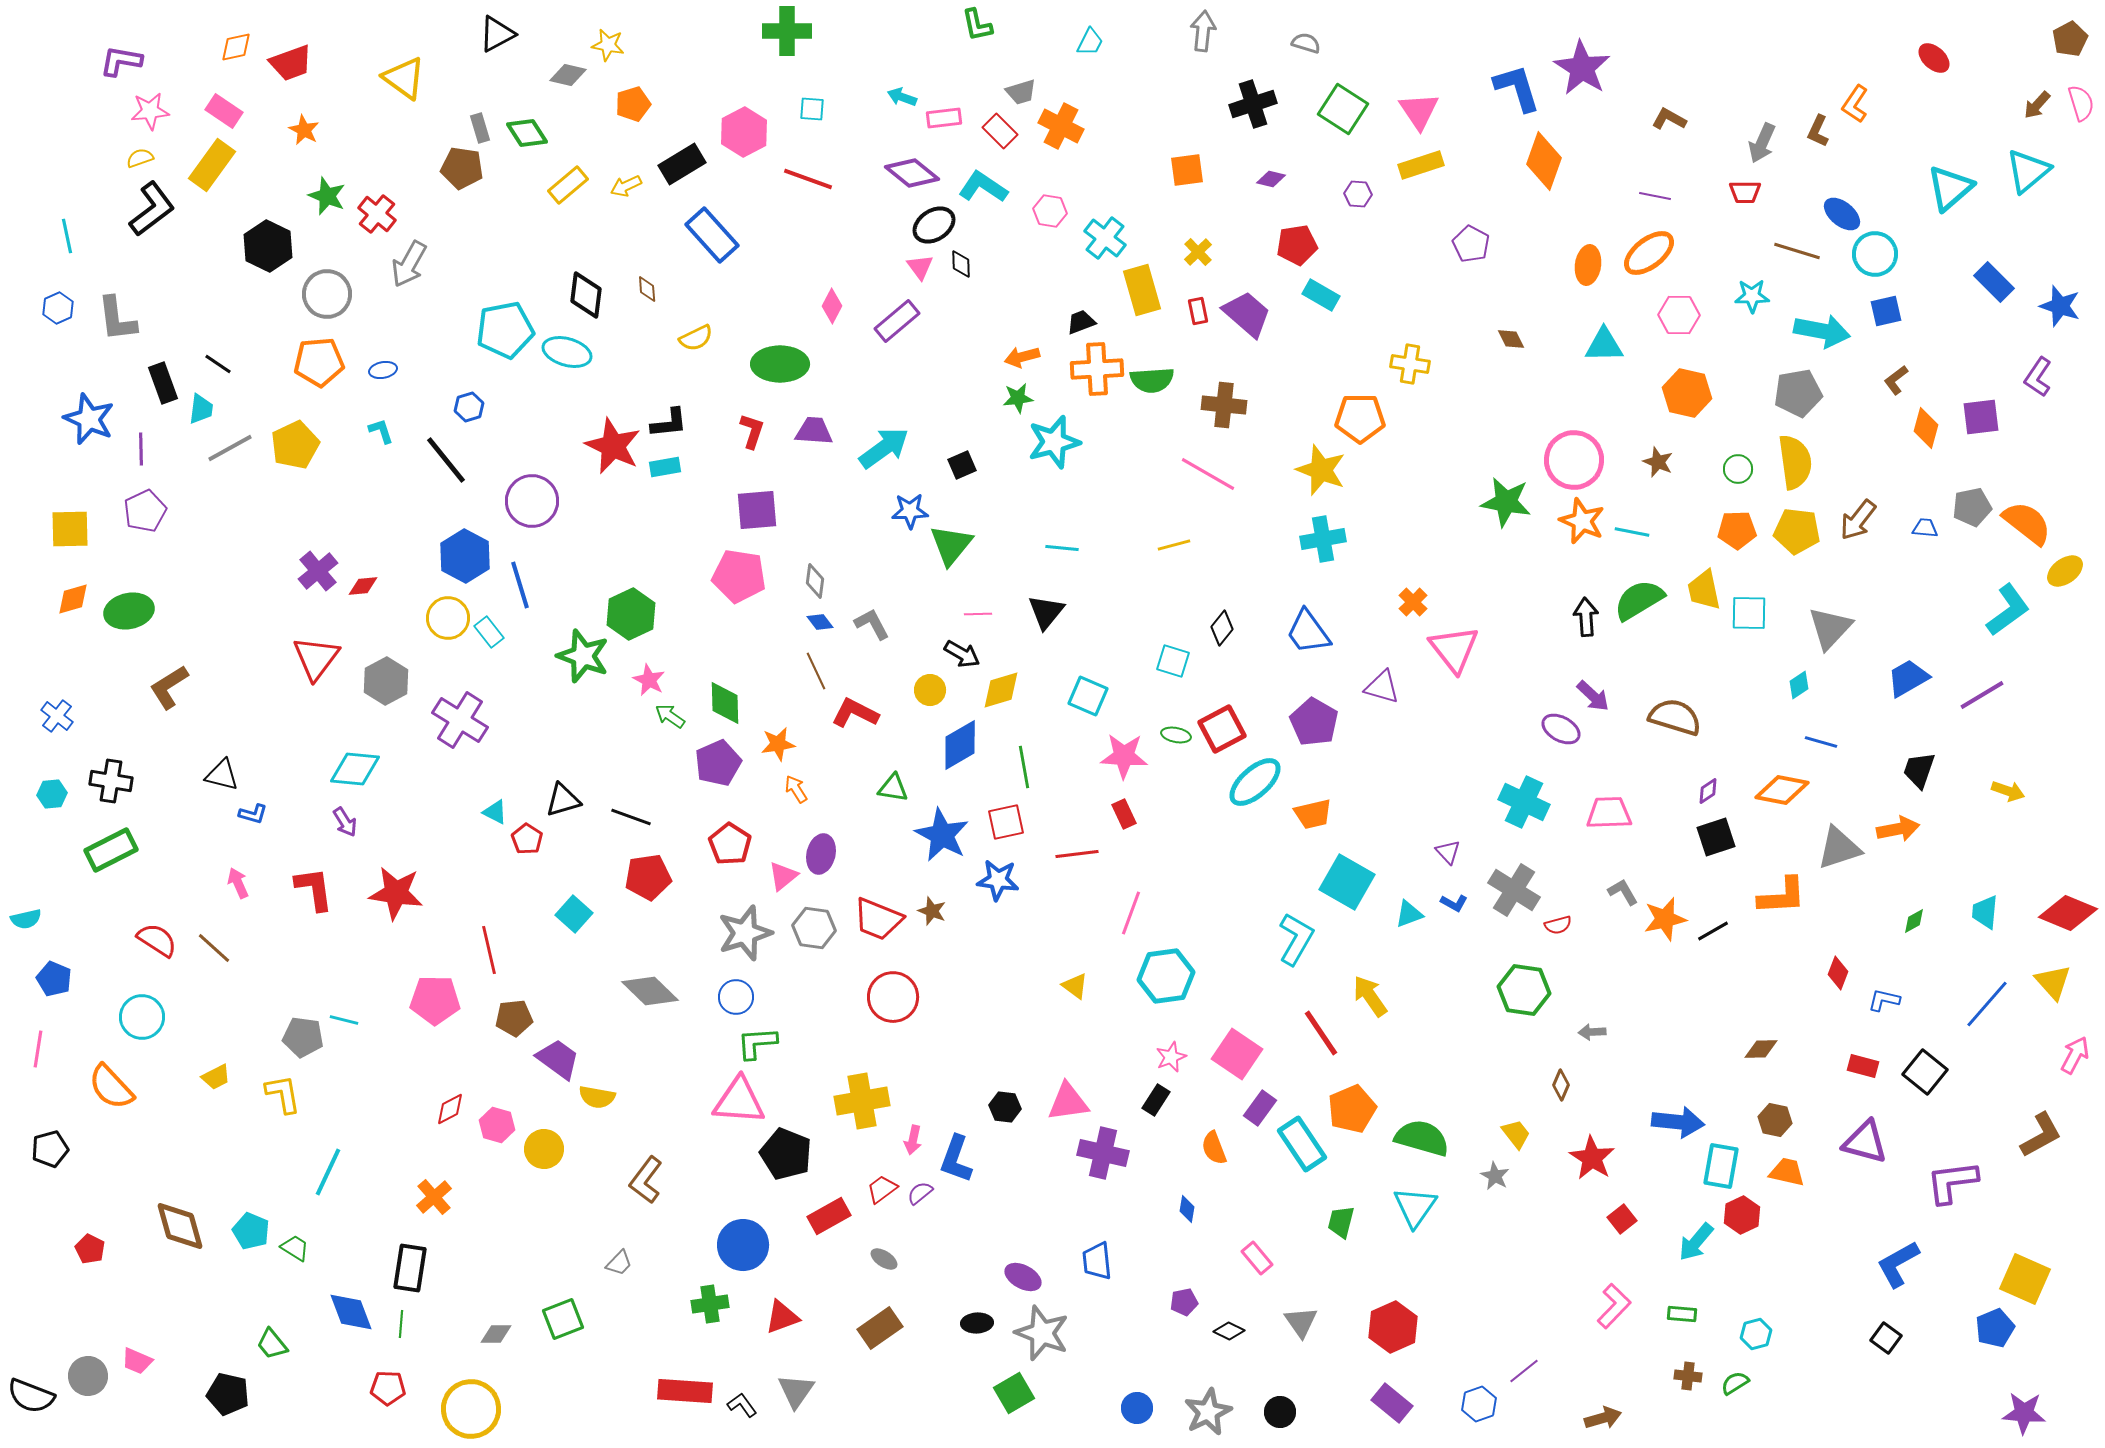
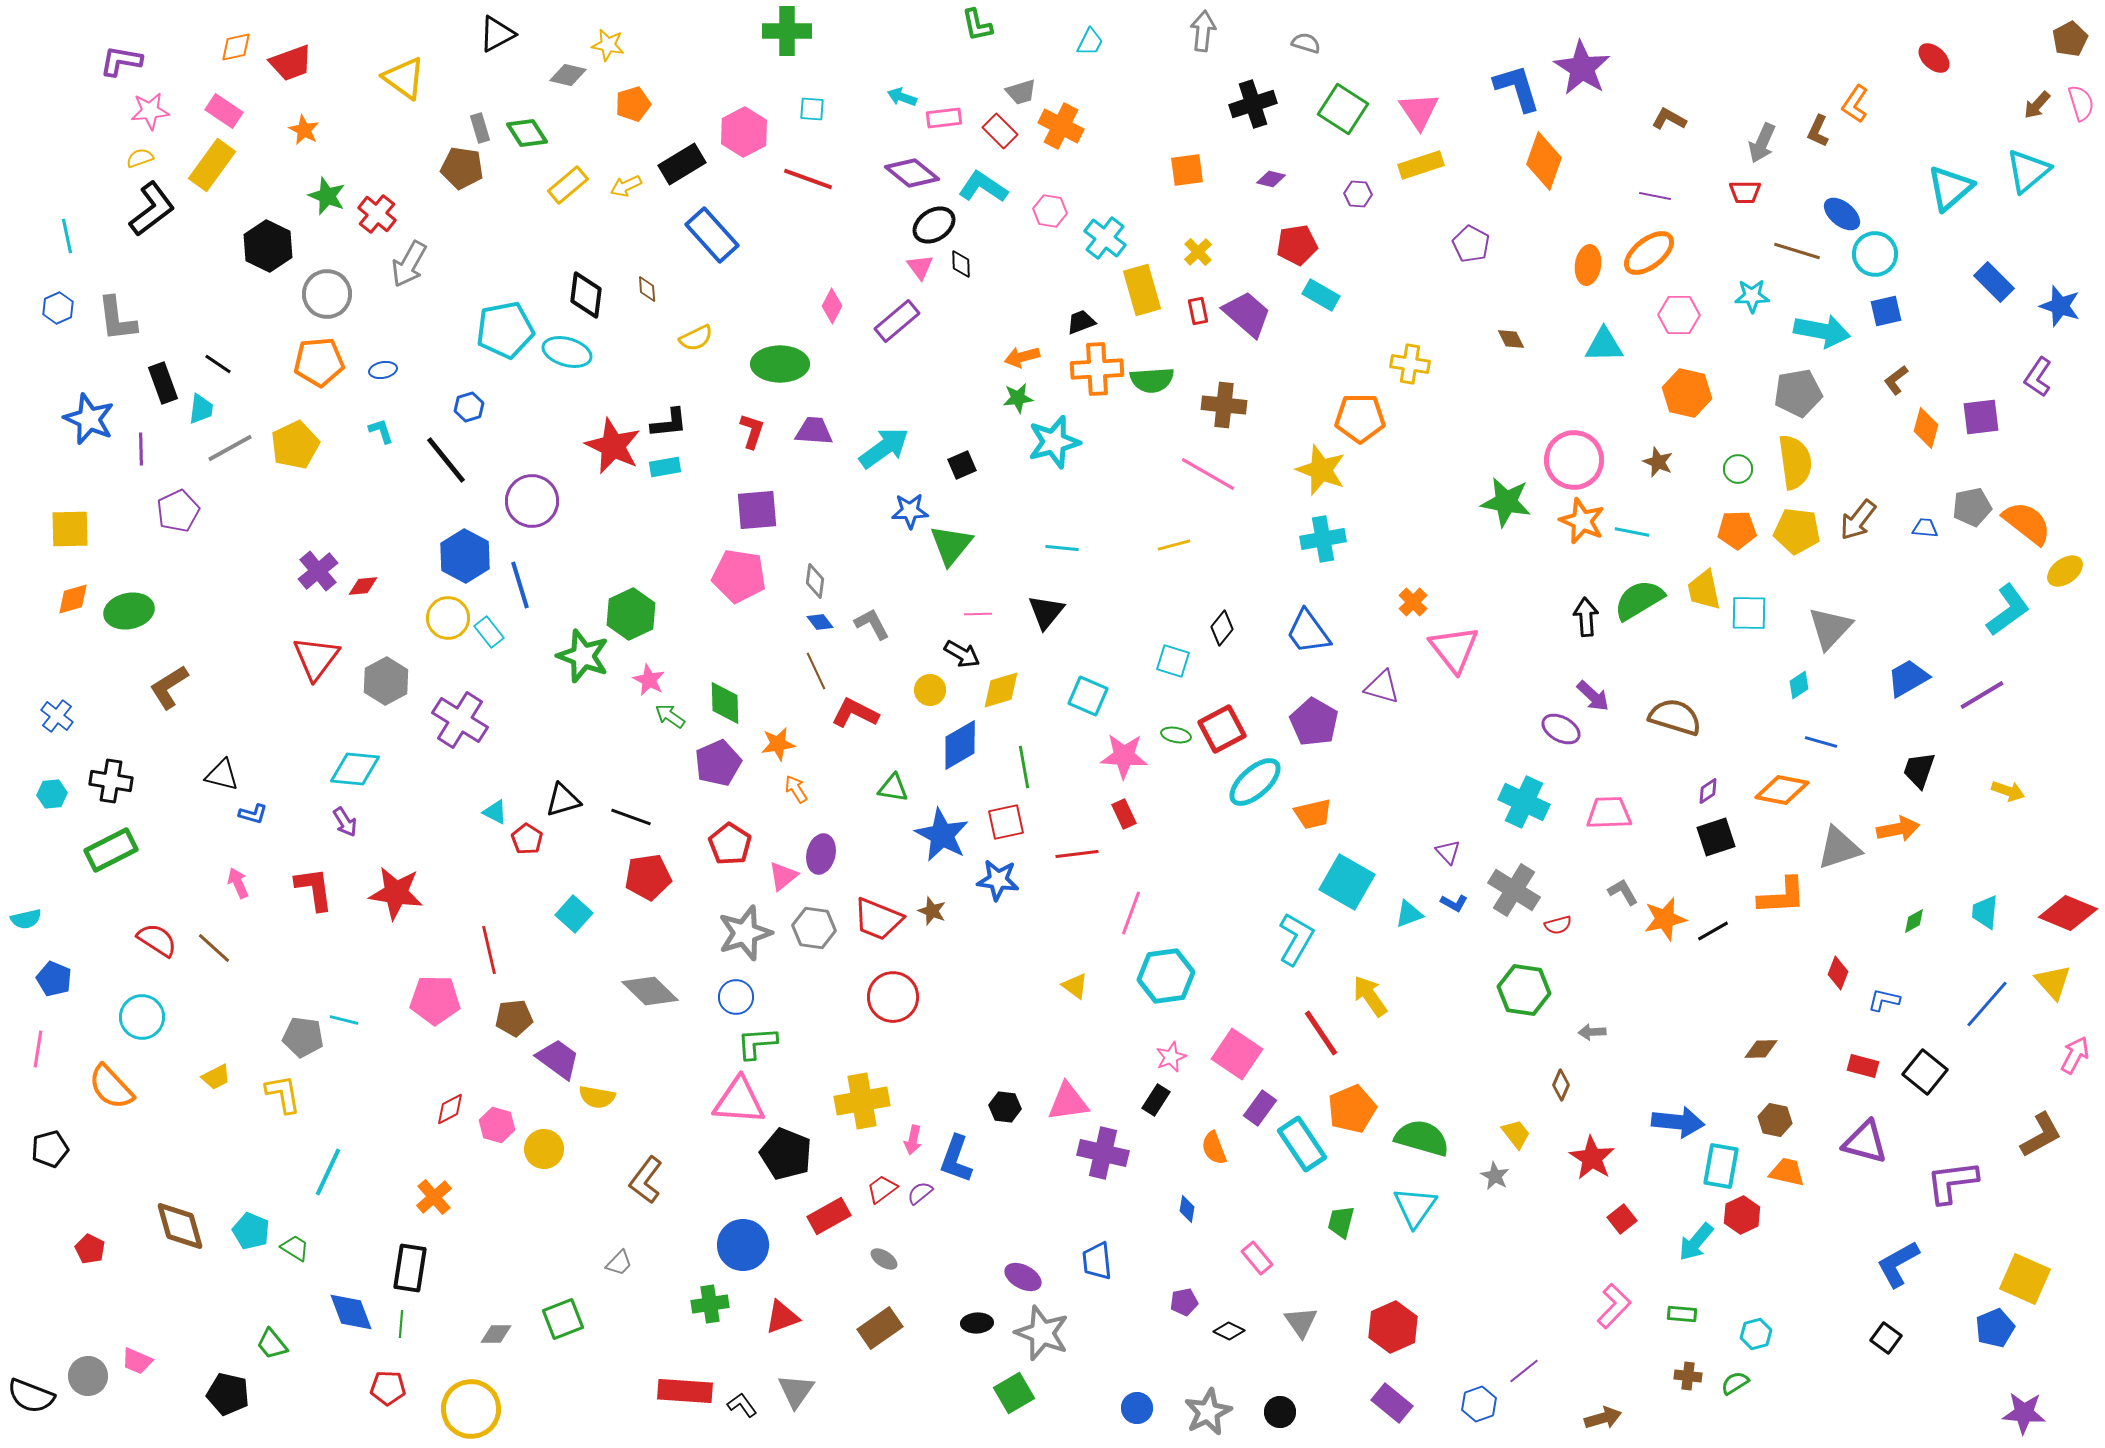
purple pentagon at (145, 511): moved 33 px right
